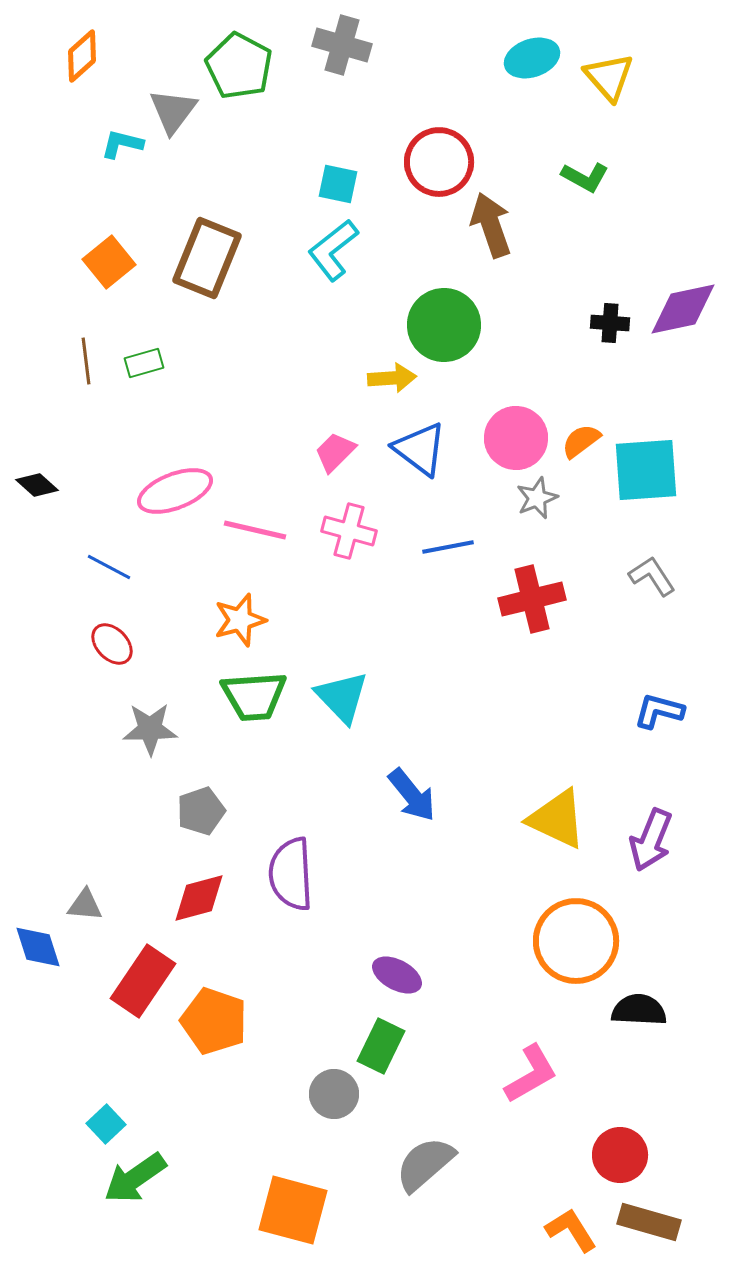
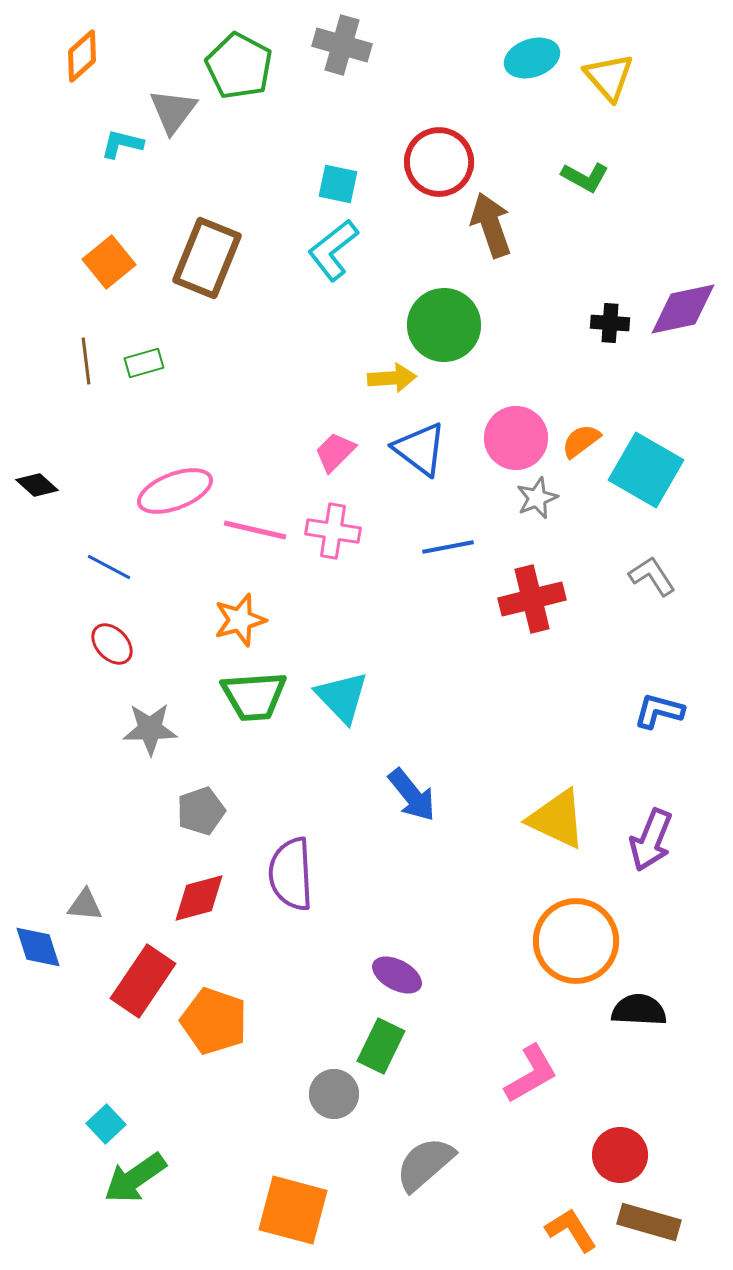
cyan square at (646, 470): rotated 34 degrees clockwise
pink cross at (349, 531): moved 16 px left; rotated 6 degrees counterclockwise
